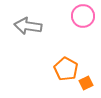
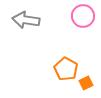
gray arrow: moved 2 px left, 6 px up
